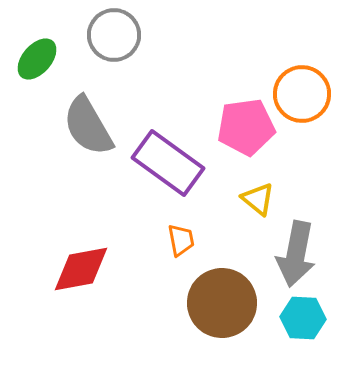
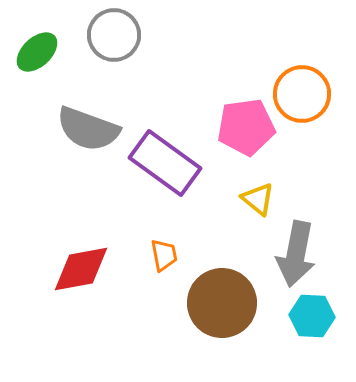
green ellipse: moved 7 px up; rotated 6 degrees clockwise
gray semicircle: moved 3 px down; rotated 40 degrees counterclockwise
purple rectangle: moved 3 px left
orange trapezoid: moved 17 px left, 15 px down
cyan hexagon: moved 9 px right, 2 px up
